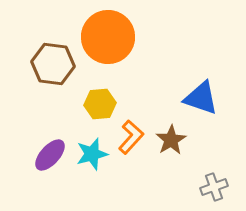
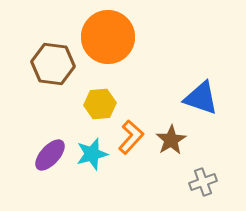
gray cross: moved 11 px left, 5 px up
